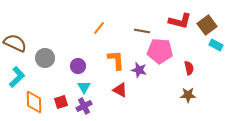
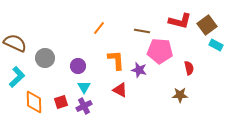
brown star: moved 8 px left
